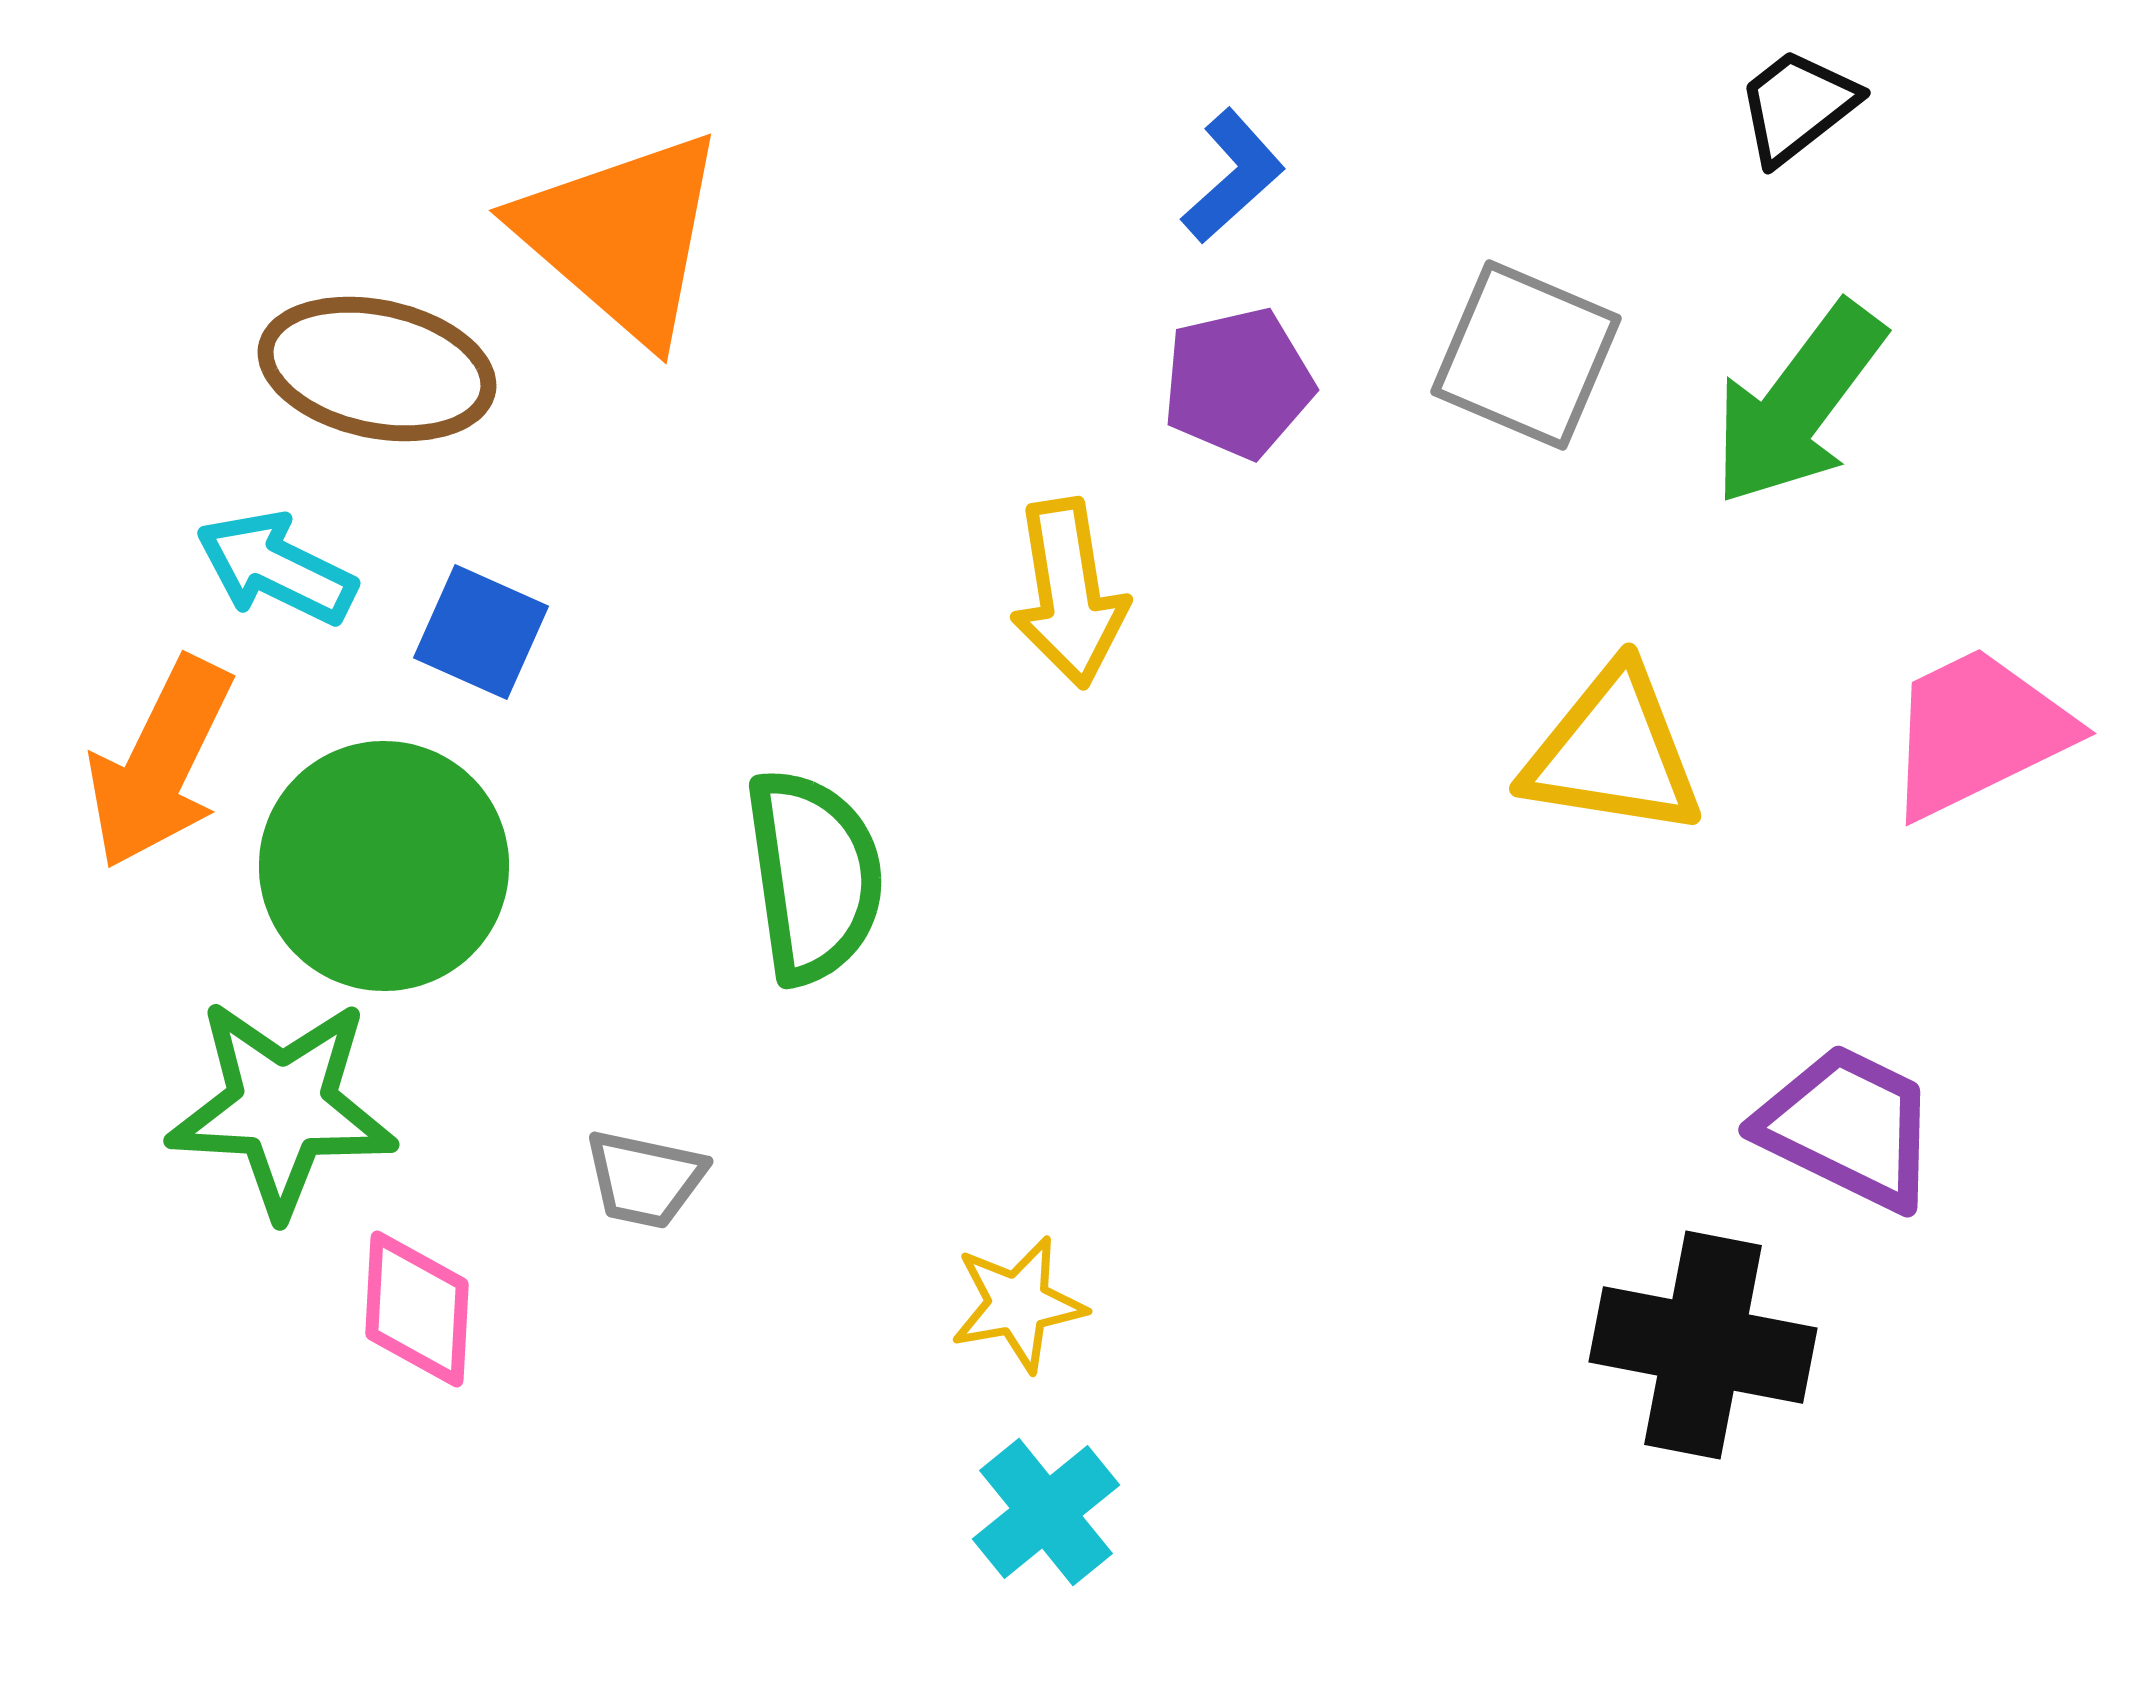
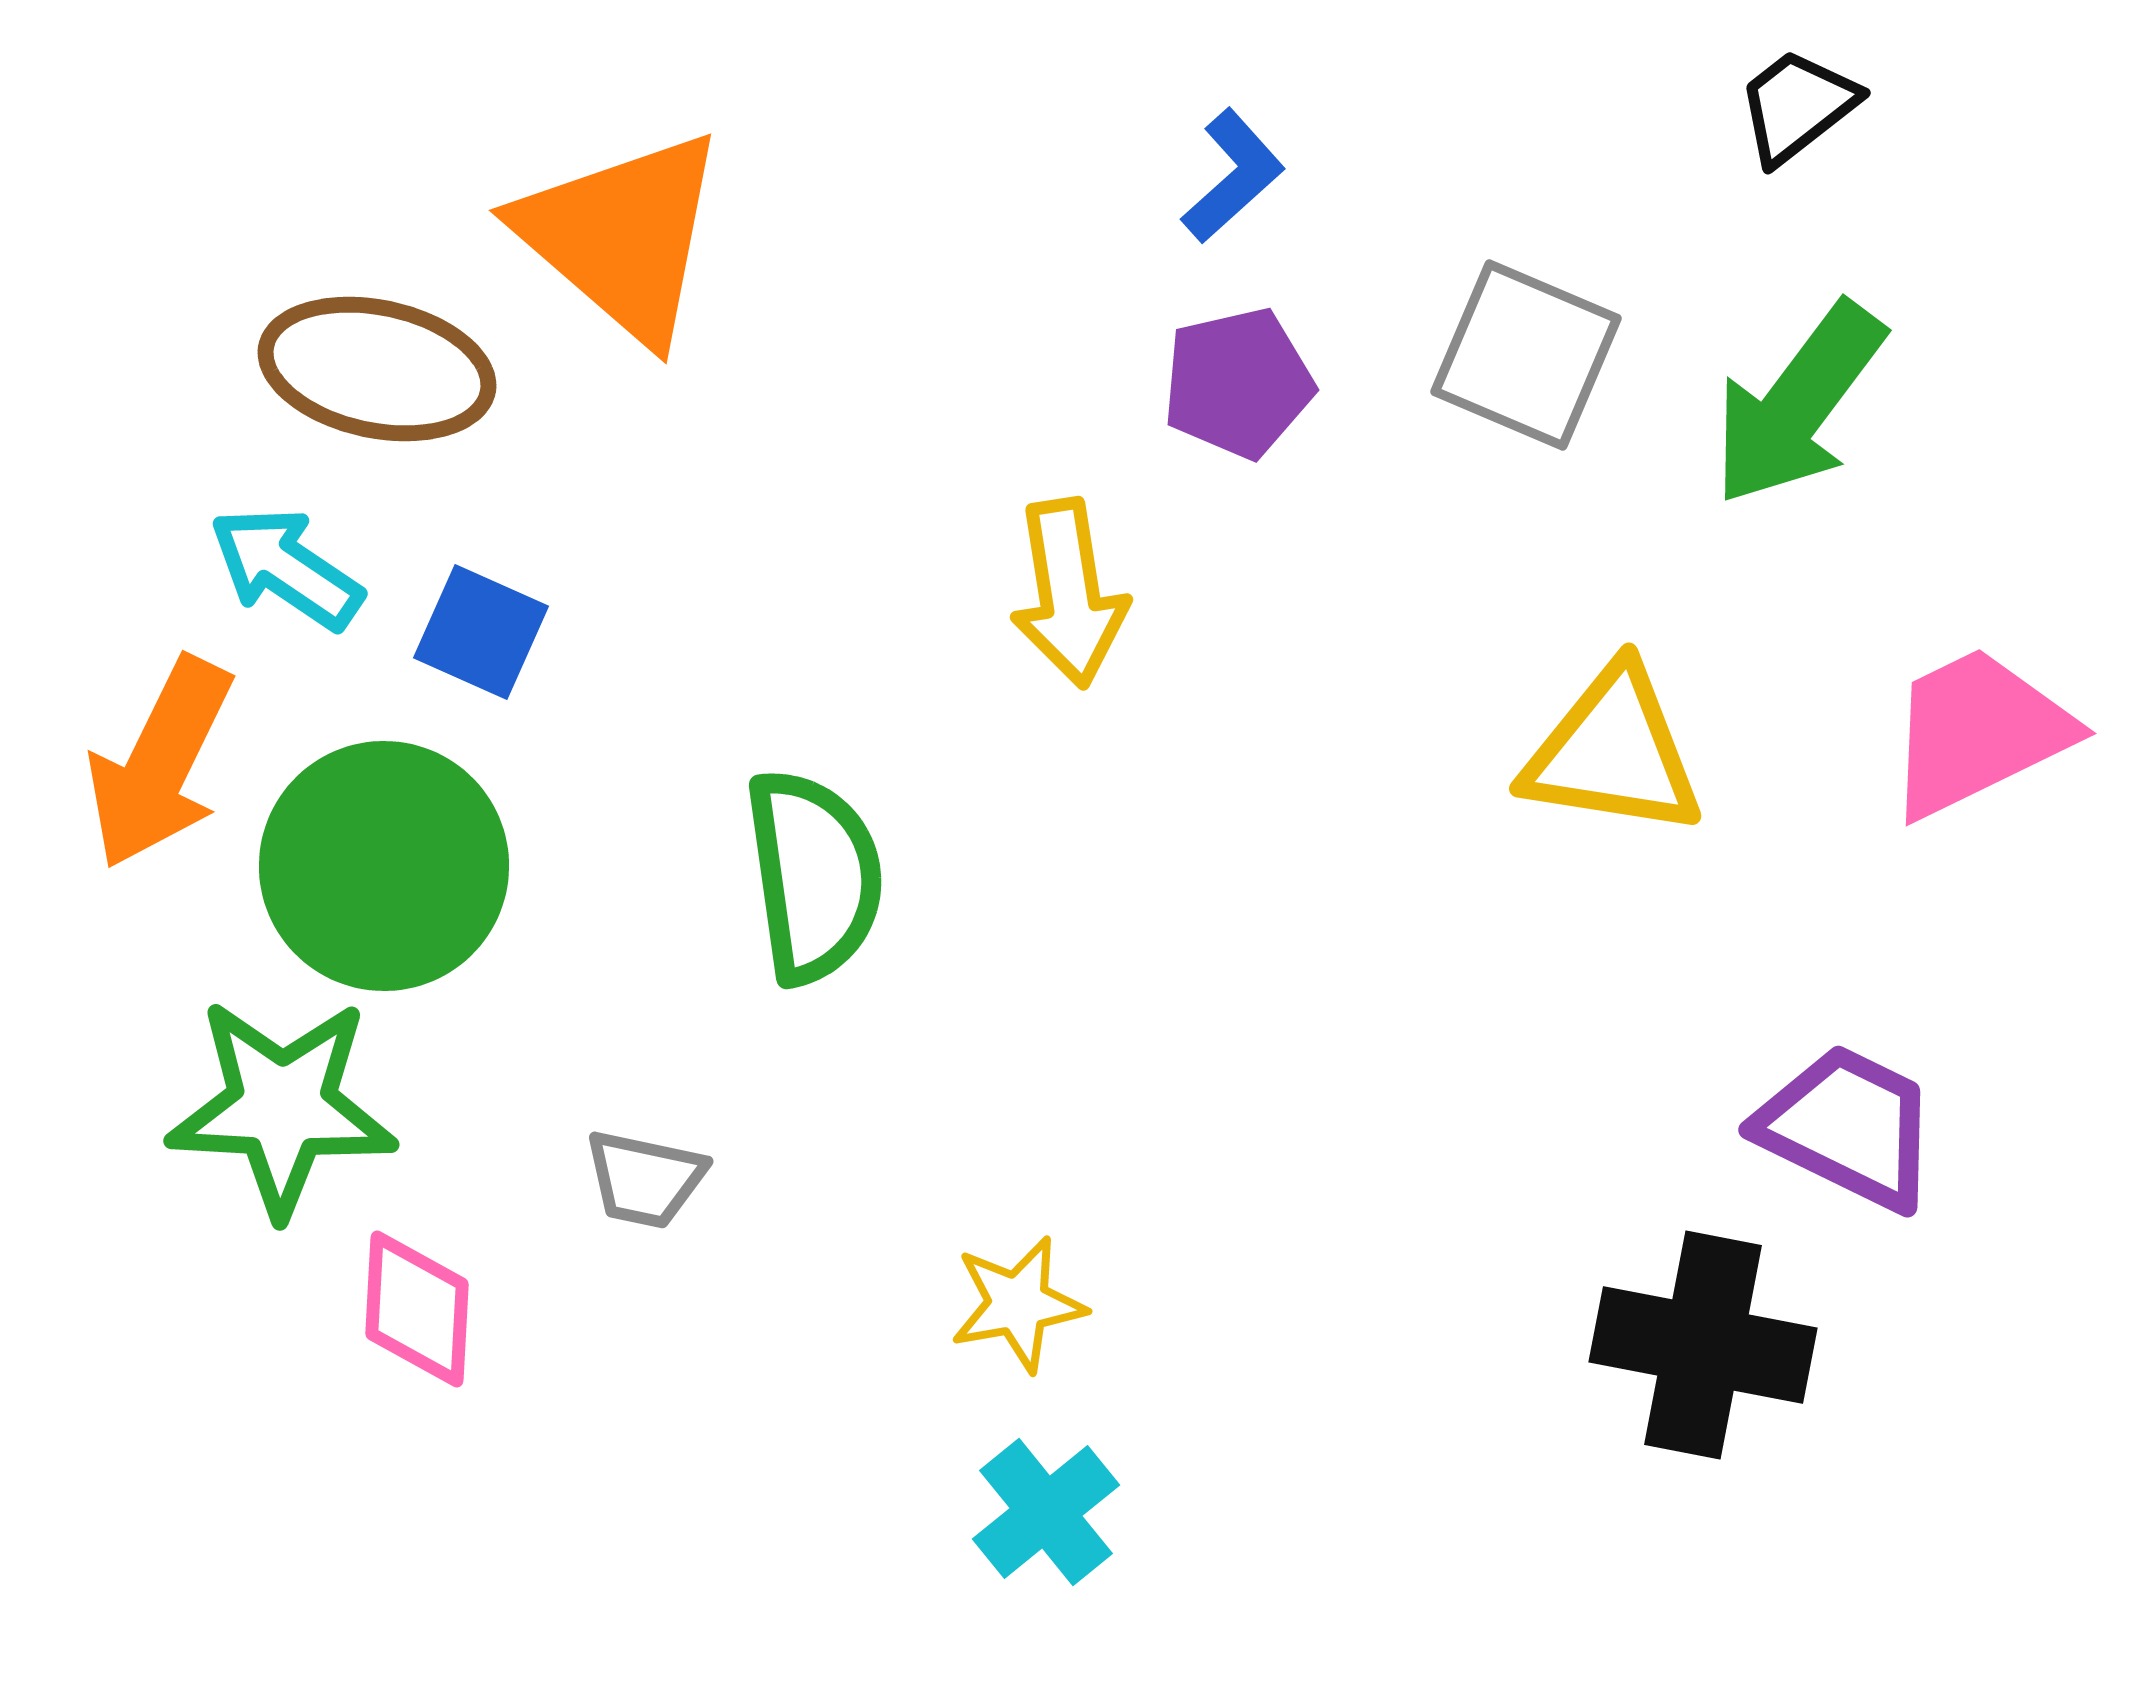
cyan arrow: moved 10 px right; rotated 8 degrees clockwise
